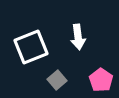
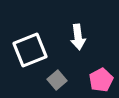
white square: moved 1 px left, 3 px down
pink pentagon: rotated 10 degrees clockwise
